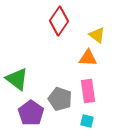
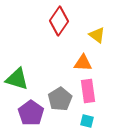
orange triangle: moved 5 px left, 5 px down
green triangle: rotated 20 degrees counterclockwise
gray pentagon: rotated 20 degrees clockwise
